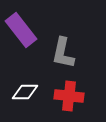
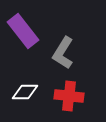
purple rectangle: moved 2 px right, 1 px down
gray L-shape: rotated 20 degrees clockwise
